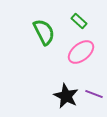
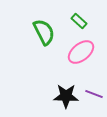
black star: rotated 25 degrees counterclockwise
